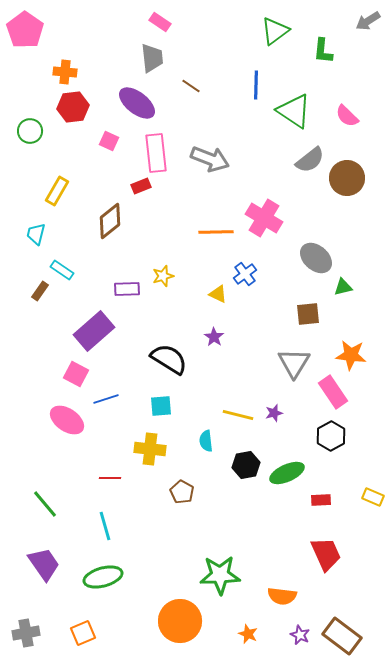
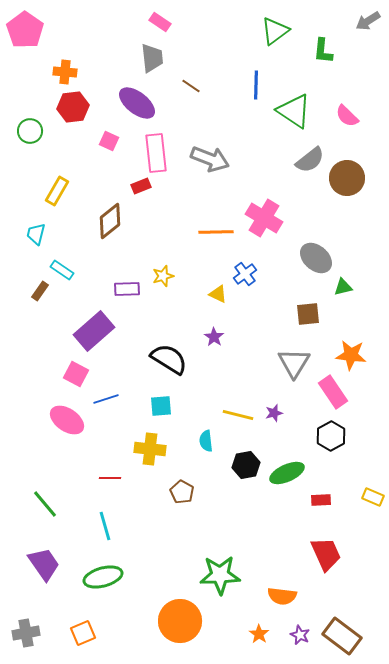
orange star at (248, 634): moved 11 px right; rotated 12 degrees clockwise
